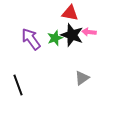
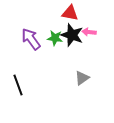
green star: rotated 28 degrees clockwise
